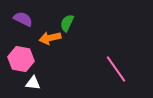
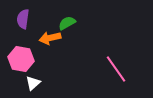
purple semicircle: rotated 108 degrees counterclockwise
green semicircle: rotated 36 degrees clockwise
white triangle: rotated 49 degrees counterclockwise
